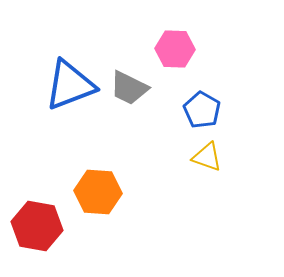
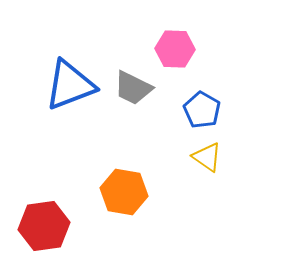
gray trapezoid: moved 4 px right
yellow triangle: rotated 16 degrees clockwise
orange hexagon: moved 26 px right; rotated 6 degrees clockwise
red hexagon: moved 7 px right; rotated 18 degrees counterclockwise
